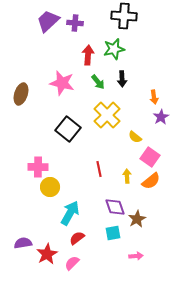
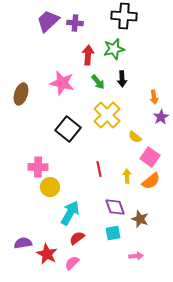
brown star: moved 3 px right; rotated 24 degrees counterclockwise
red star: rotated 15 degrees counterclockwise
